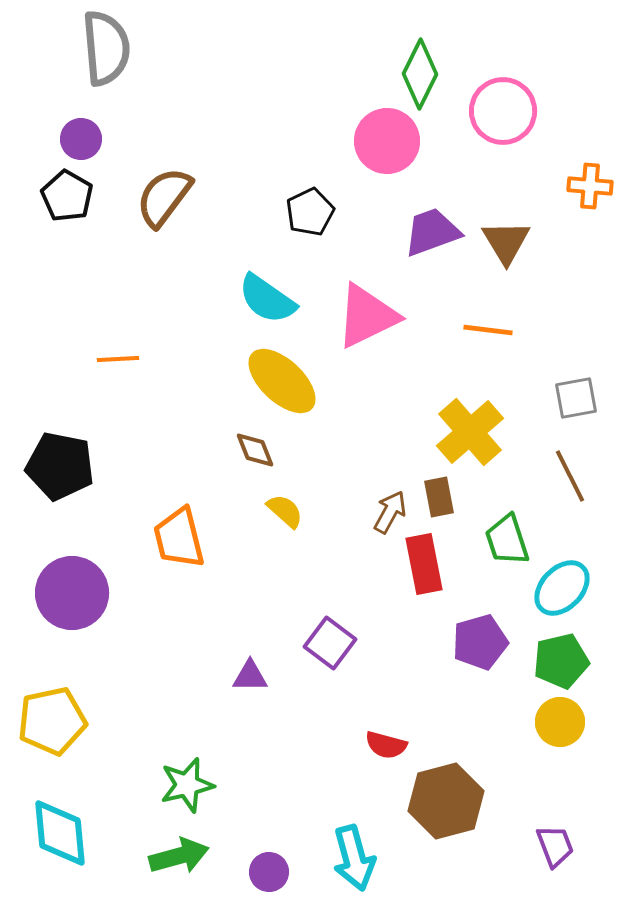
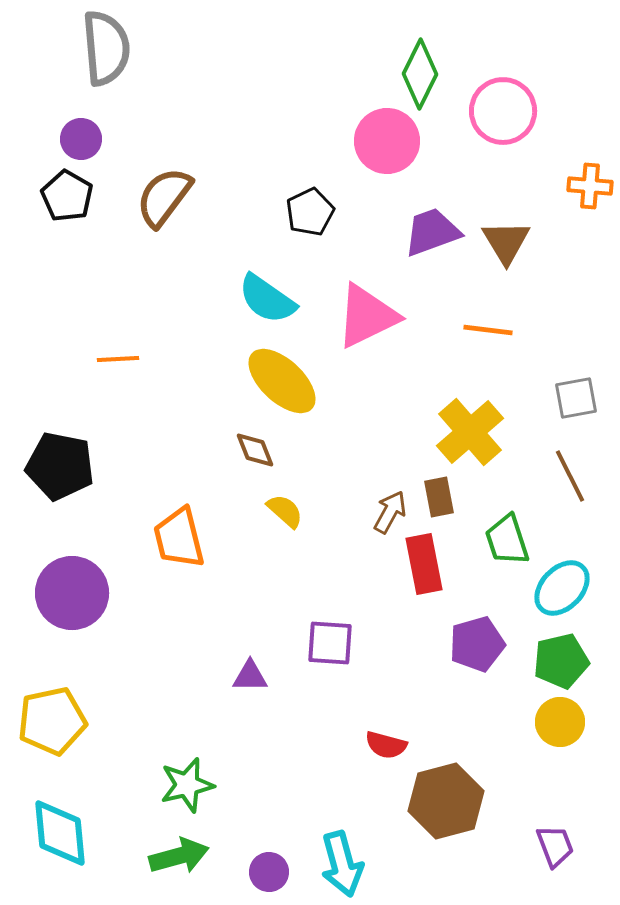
purple pentagon at (480, 642): moved 3 px left, 2 px down
purple square at (330, 643): rotated 33 degrees counterclockwise
cyan arrow at (354, 858): moved 12 px left, 6 px down
